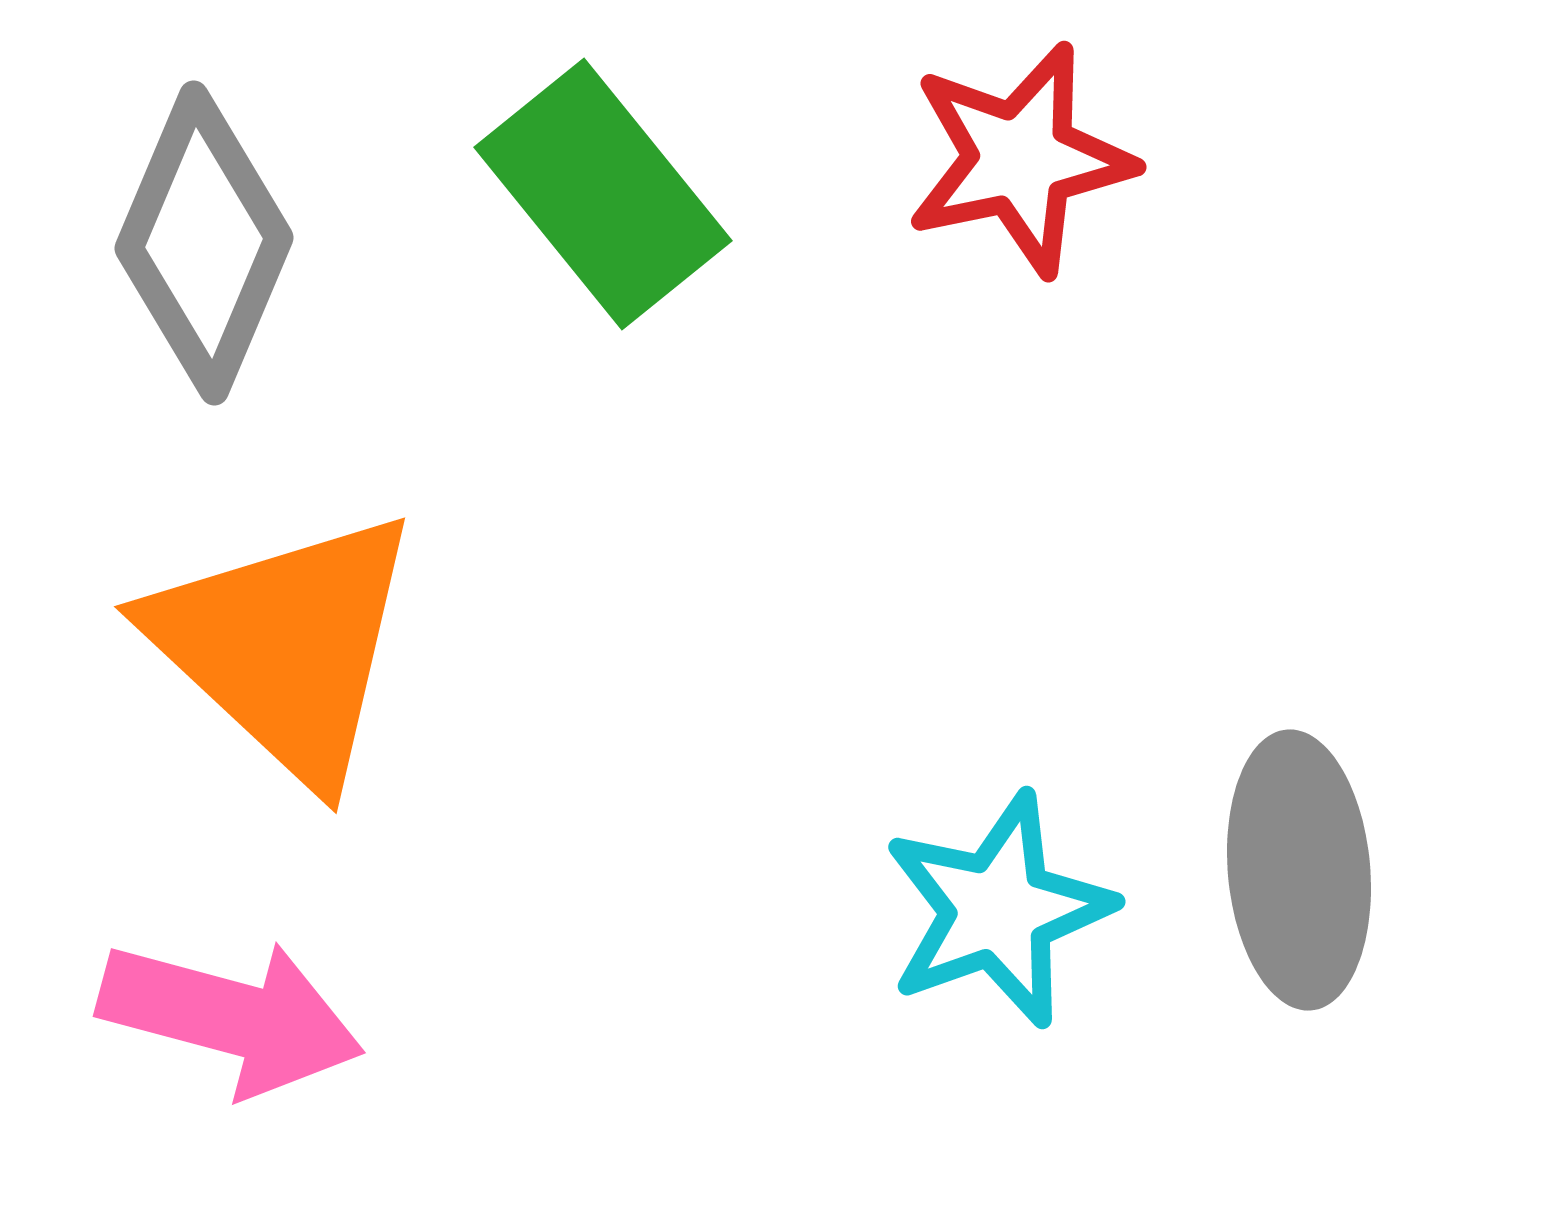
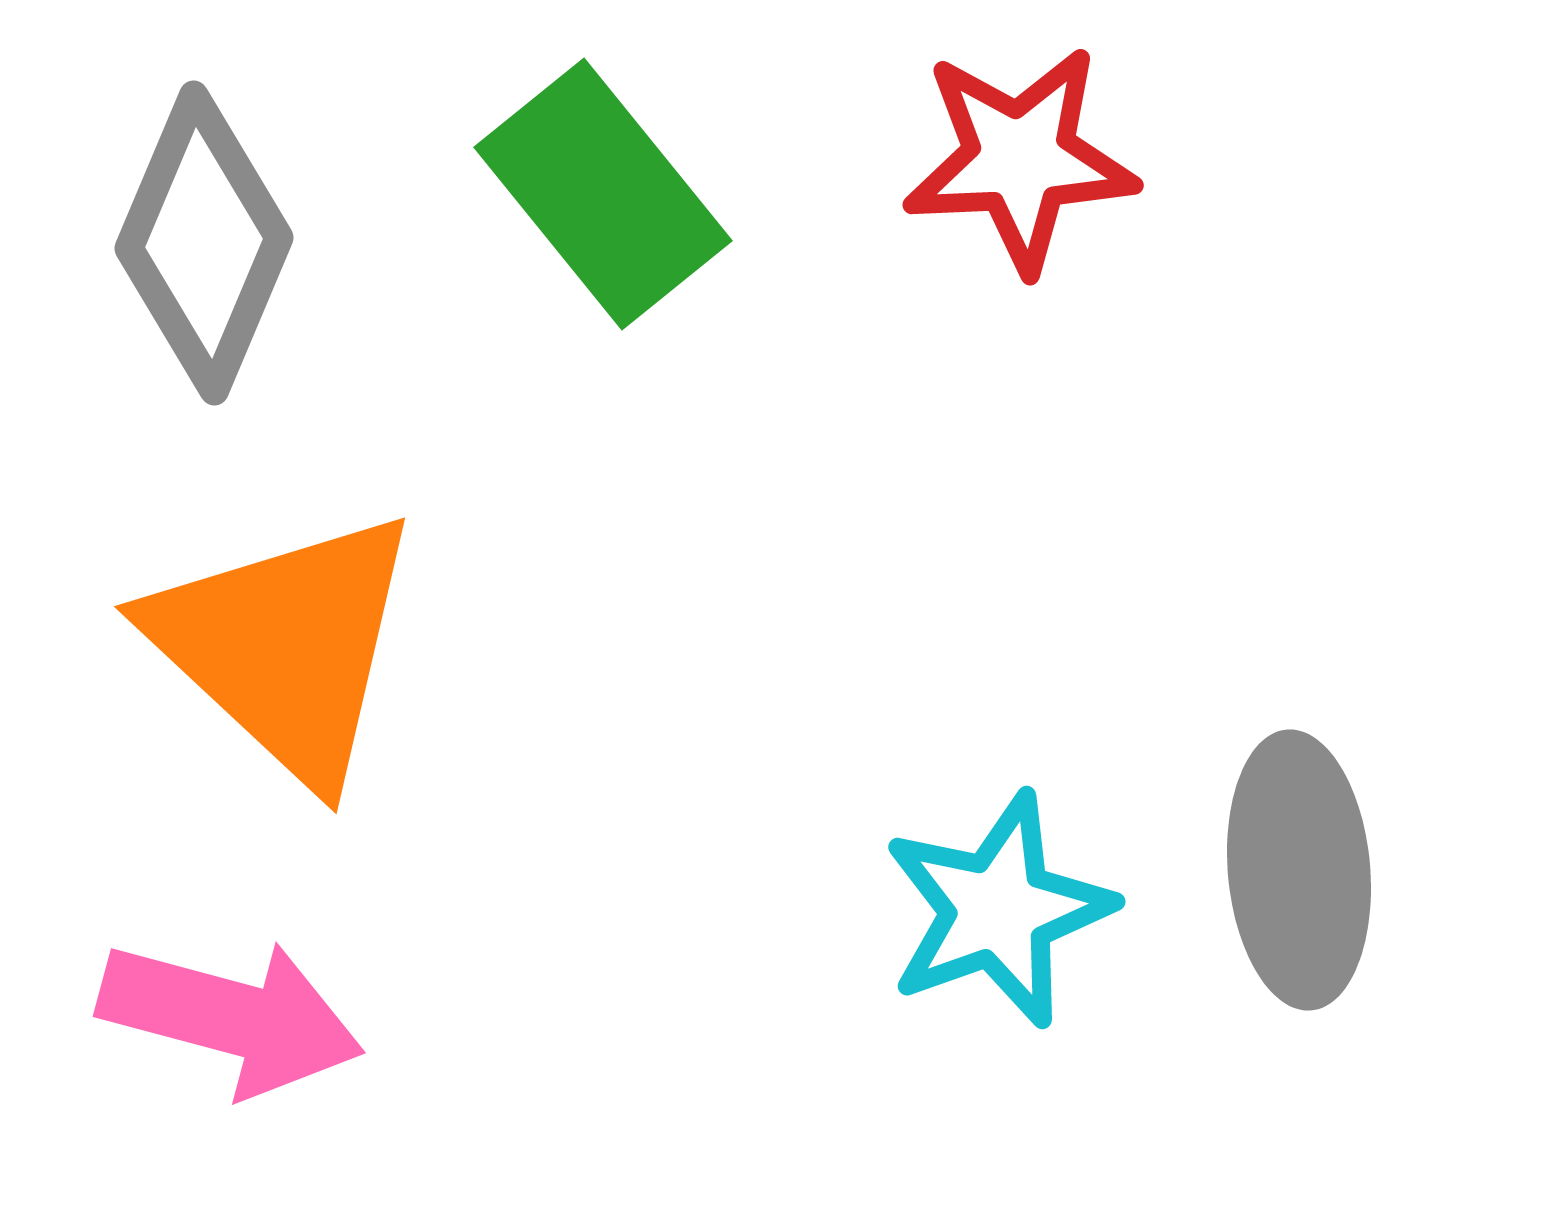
red star: rotated 9 degrees clockwise
